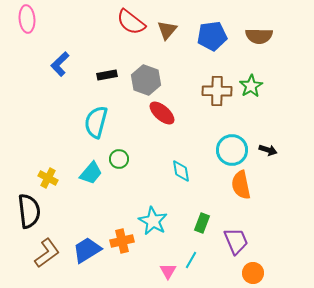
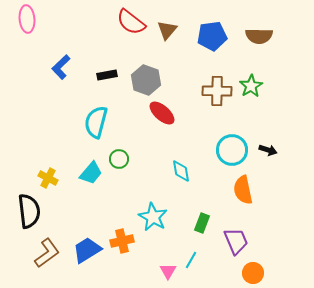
blue L-shape: moved 1 px right, 3 px down
orange semicircle: moved 2 px right, 5 px down
cyan star: moved 4 px up
